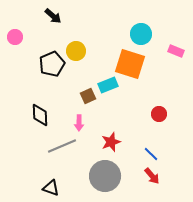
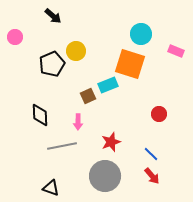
pink arrow: moved 1 px left, 1 px up
gray line: rotated 12 degrees clockwise
